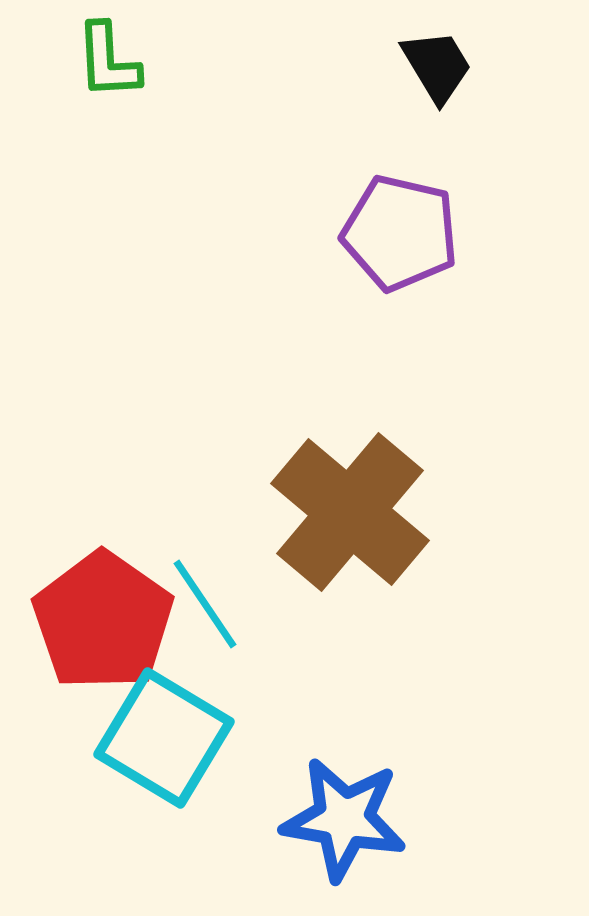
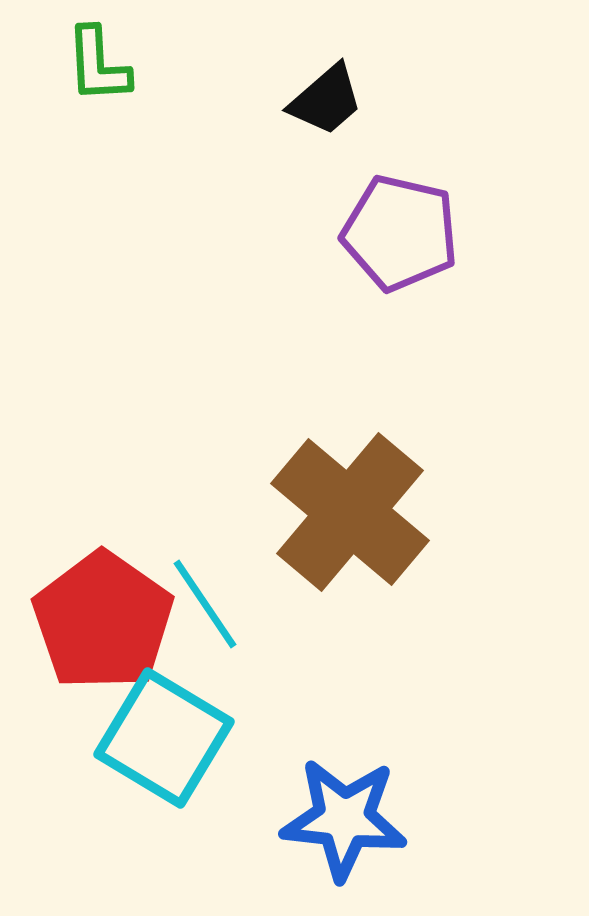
green L-shape: moved 10 px left, 4 px down
black trapezoid: moved 111 px left, 34 px down; rotated 80 degrees clockwise
blue star: rotated 4 degrees counterclockwise
